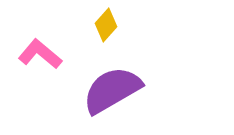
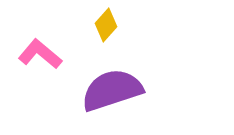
purple semicircle: rotated 12 degrees clockwise
